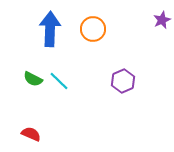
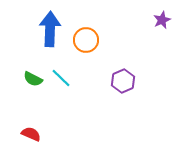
orange circle: moved 7 px left, 11 px down
cyan line: moved 2 px right, 3 px up
